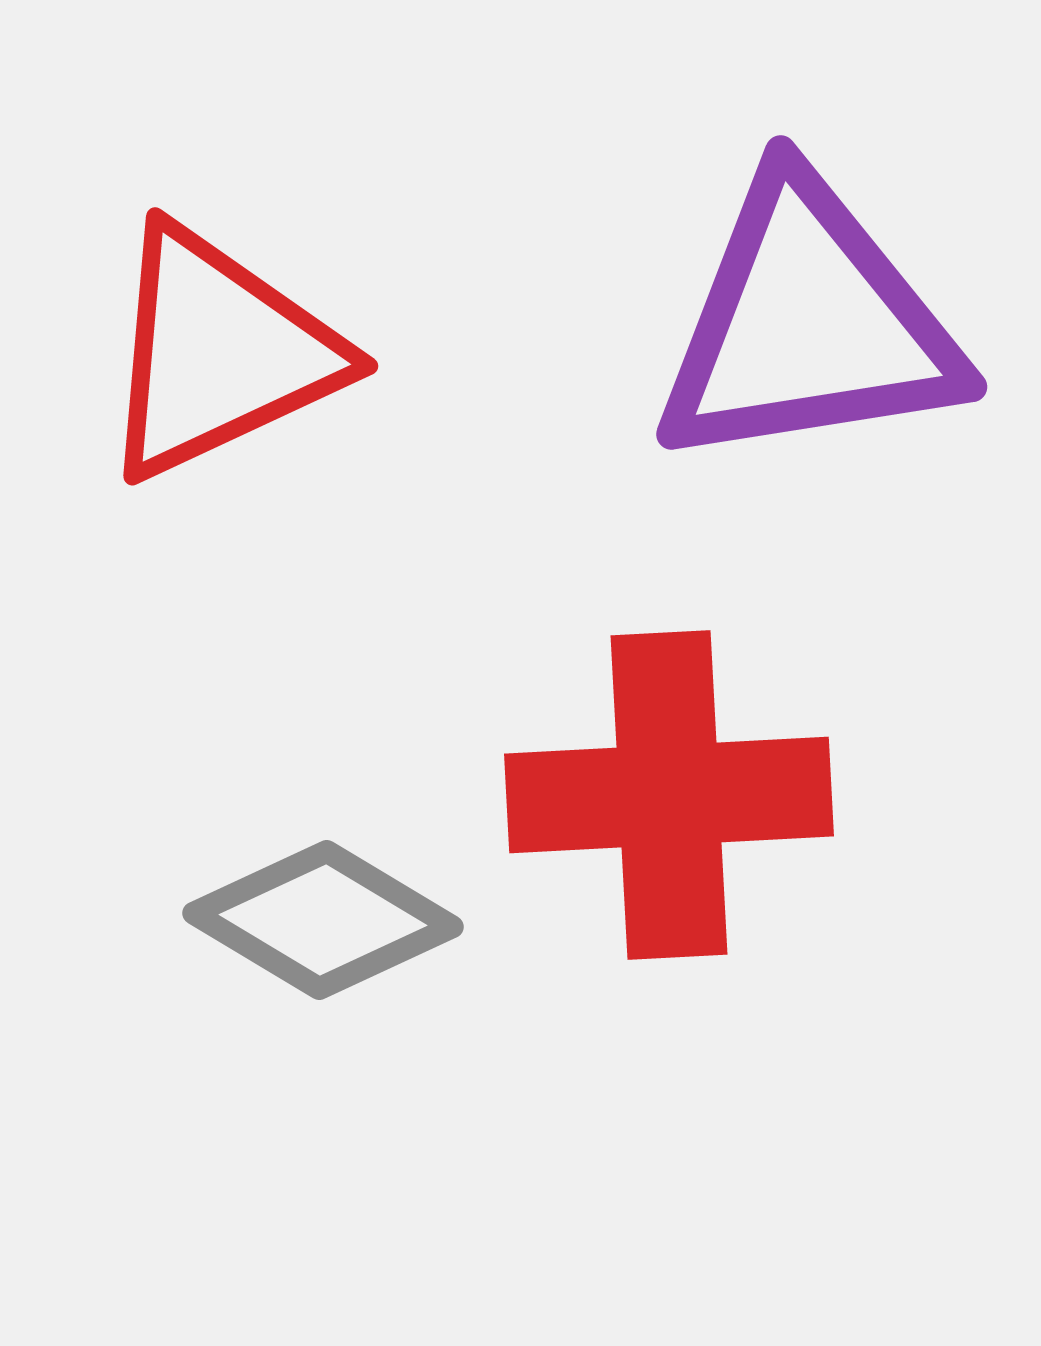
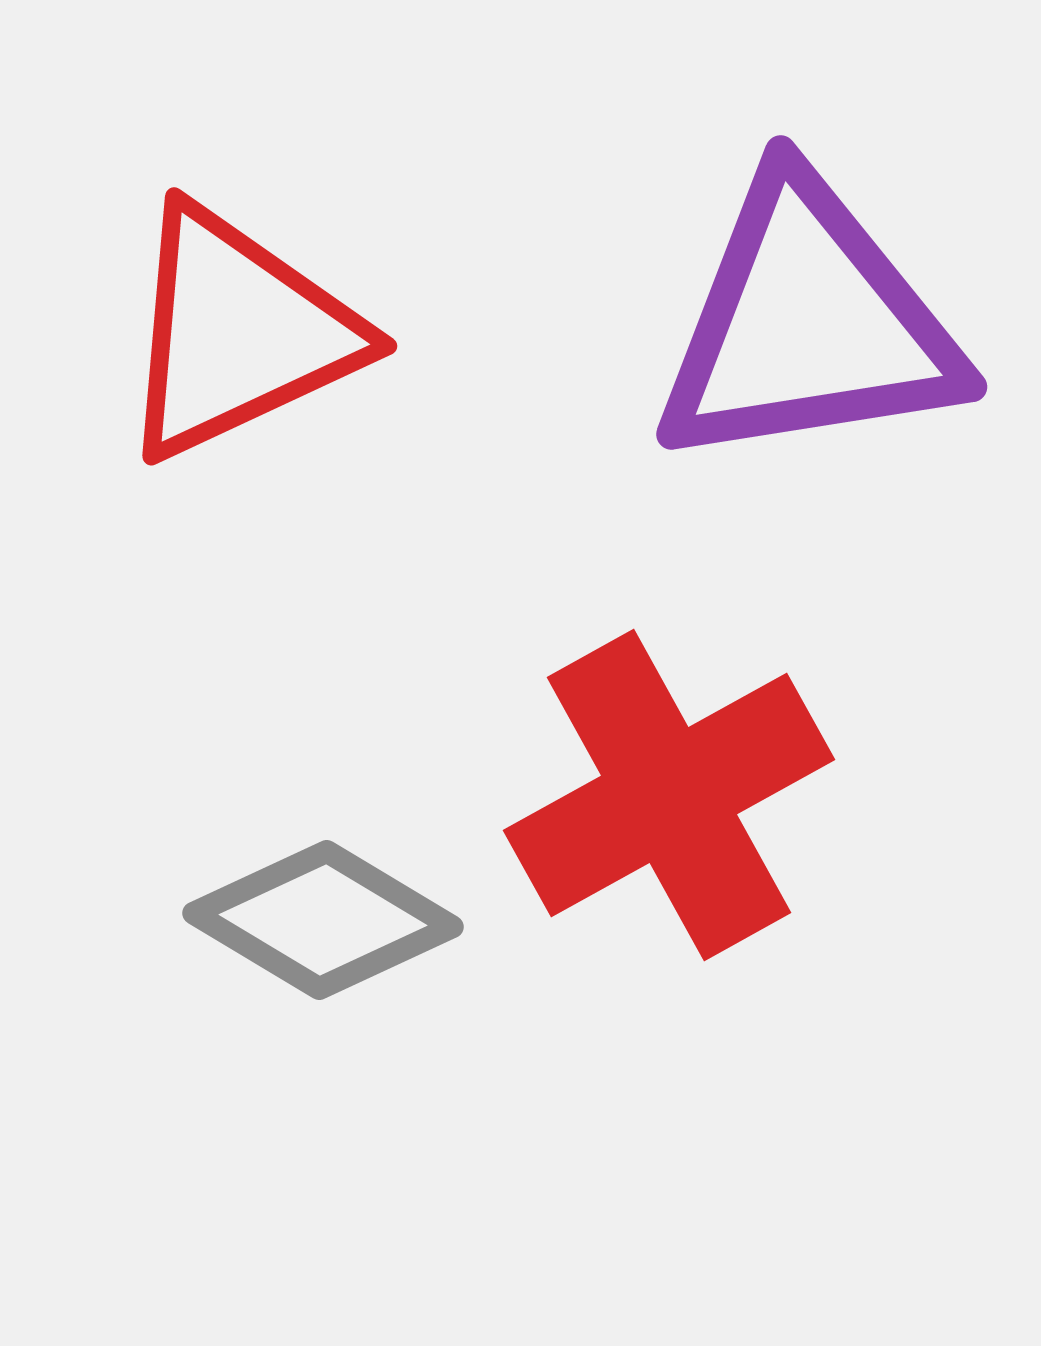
red triangle: moved 19 px right, 20 px up
red cross: rotated 26 degrees counterclockwise
